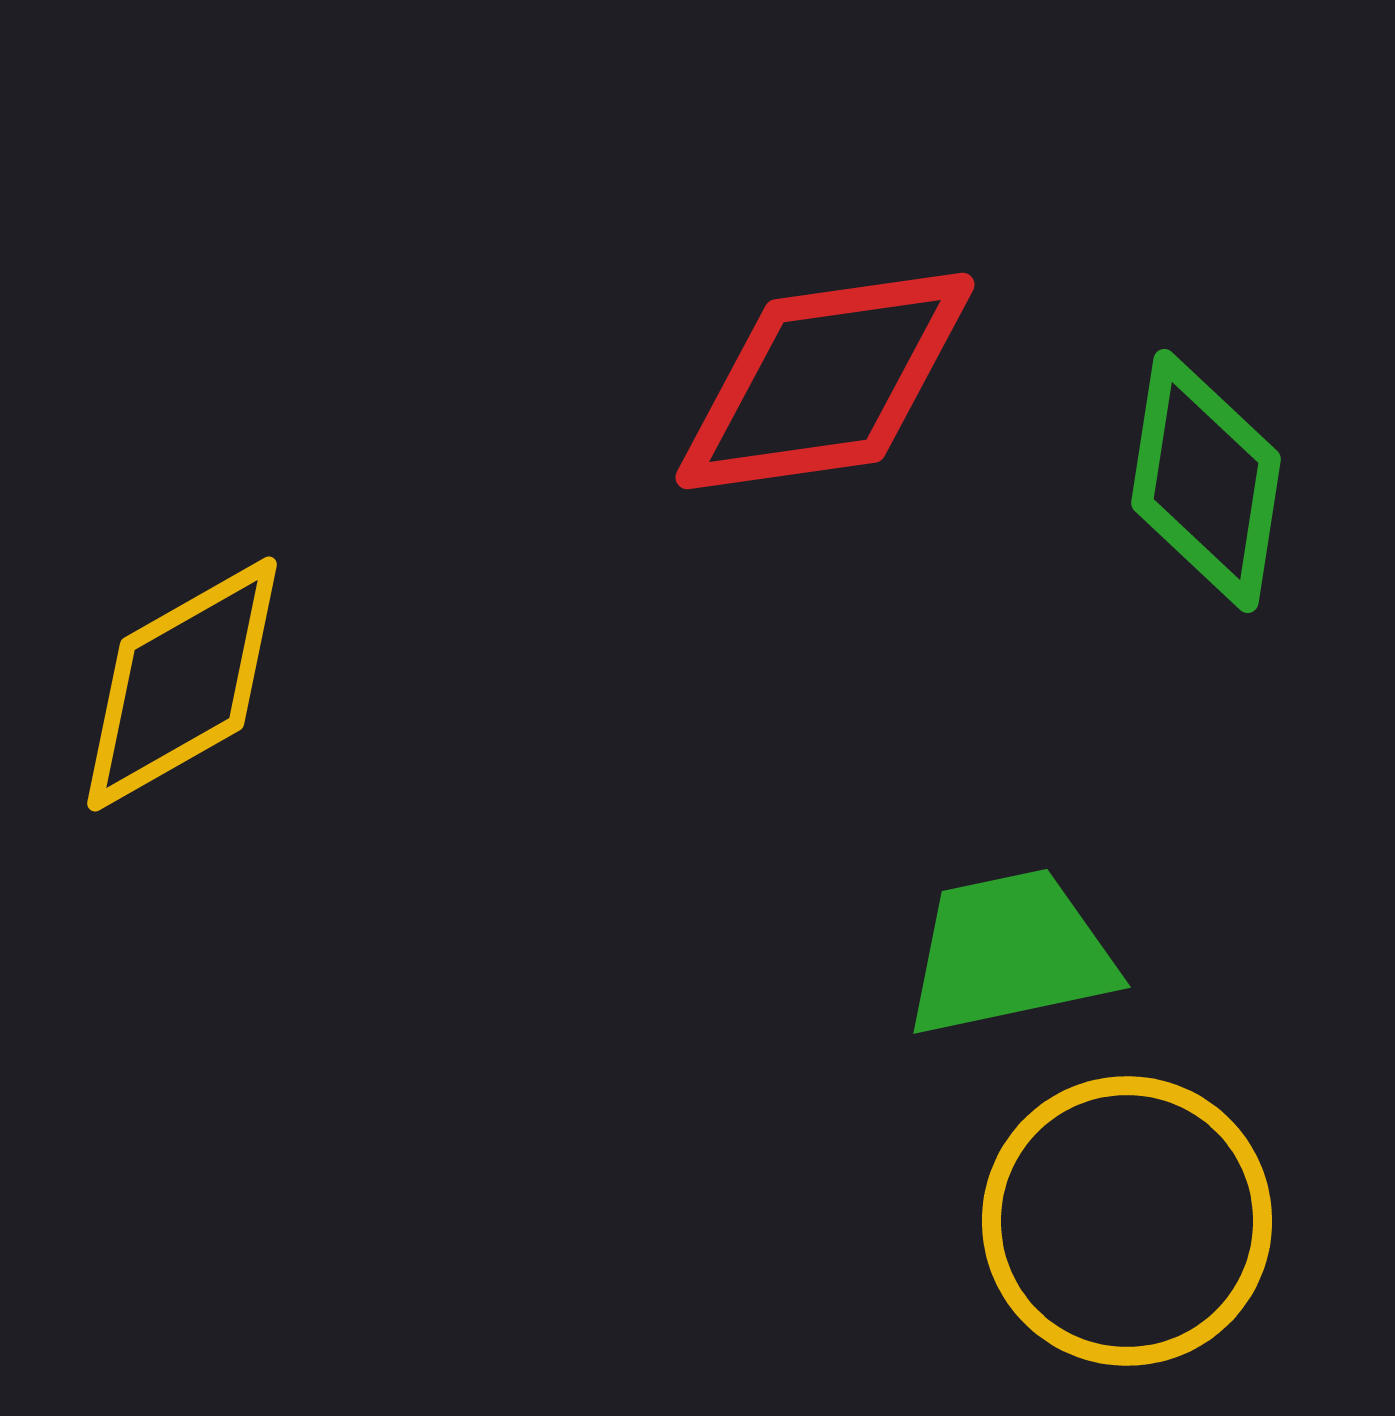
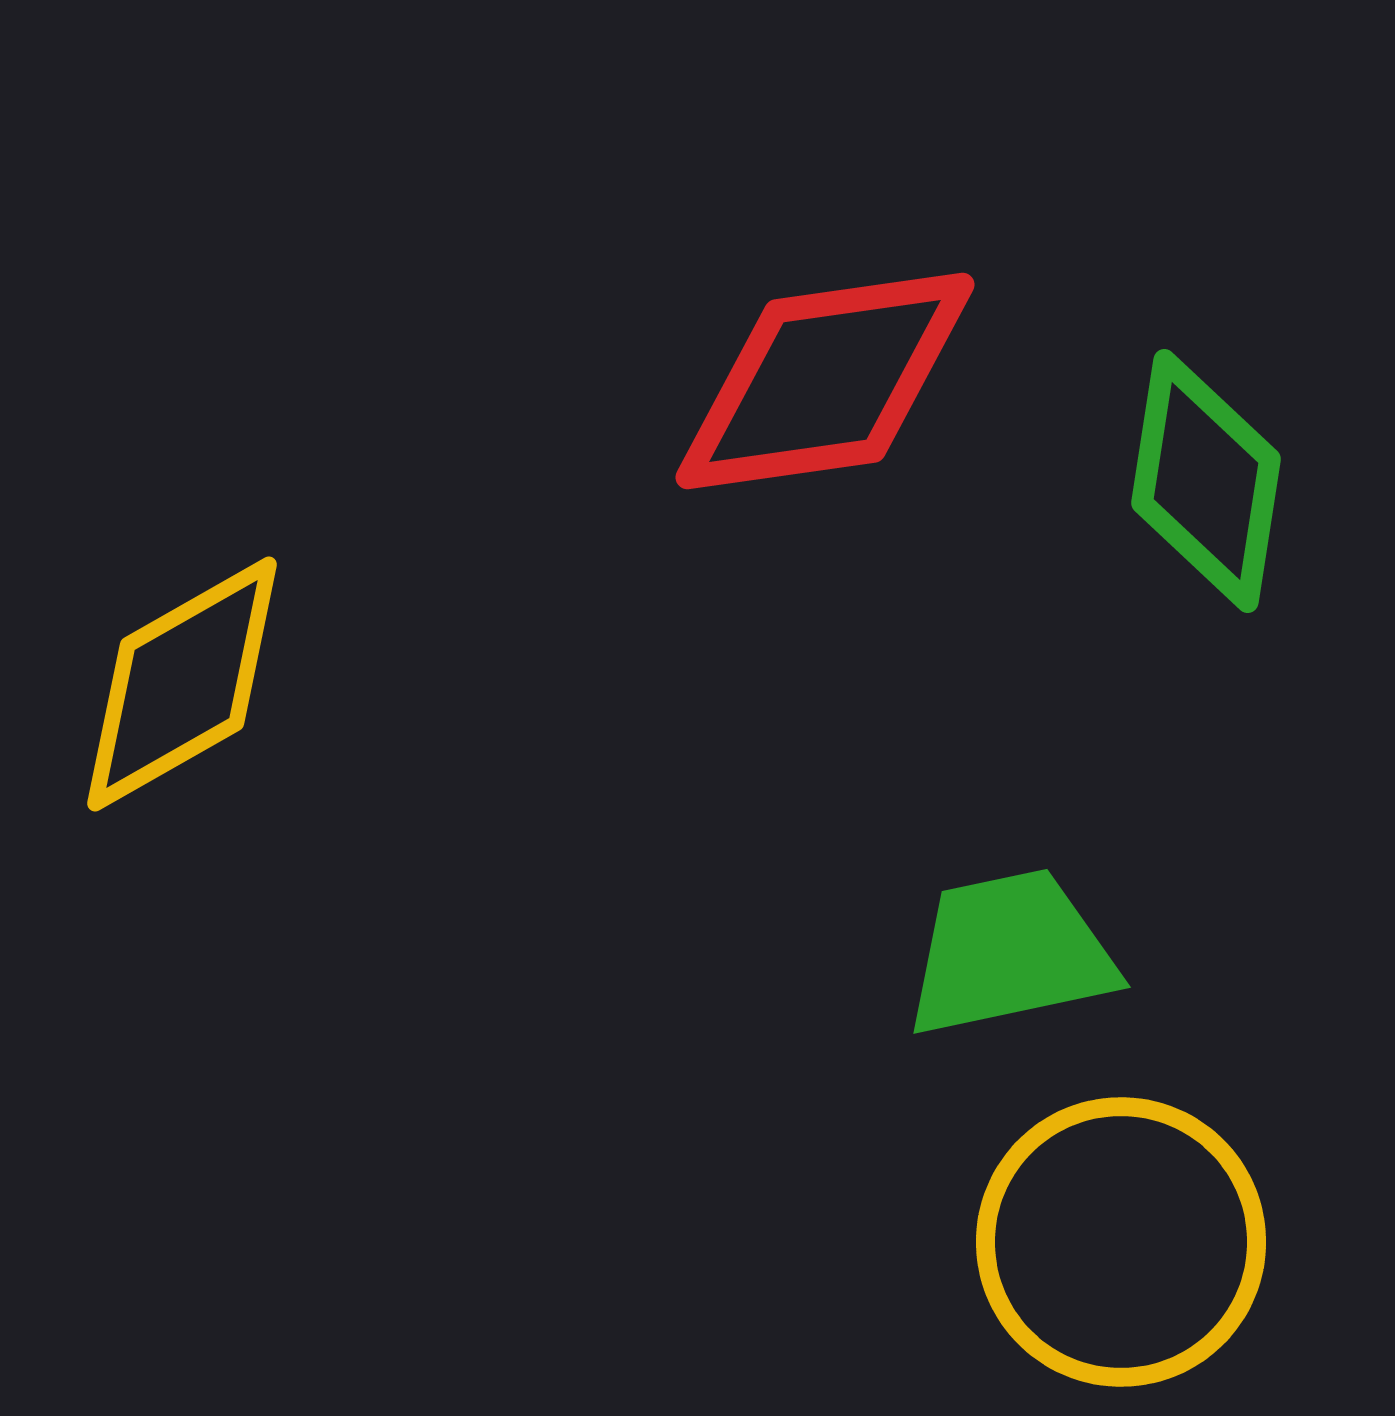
yellow circle: moved 6 px left, 21 px down
